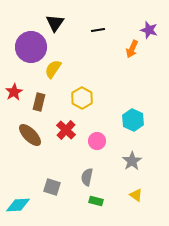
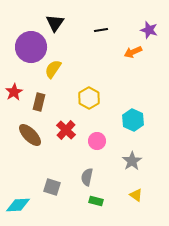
black line: moved 3 px right
orange arrow: moved 1 px right, 3 px down; rotated 42 degrees clockwise
yellow hexagon: moved 7 px right
